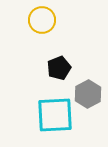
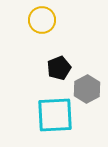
gray hexagon: moved 1 px left, 5 px up
